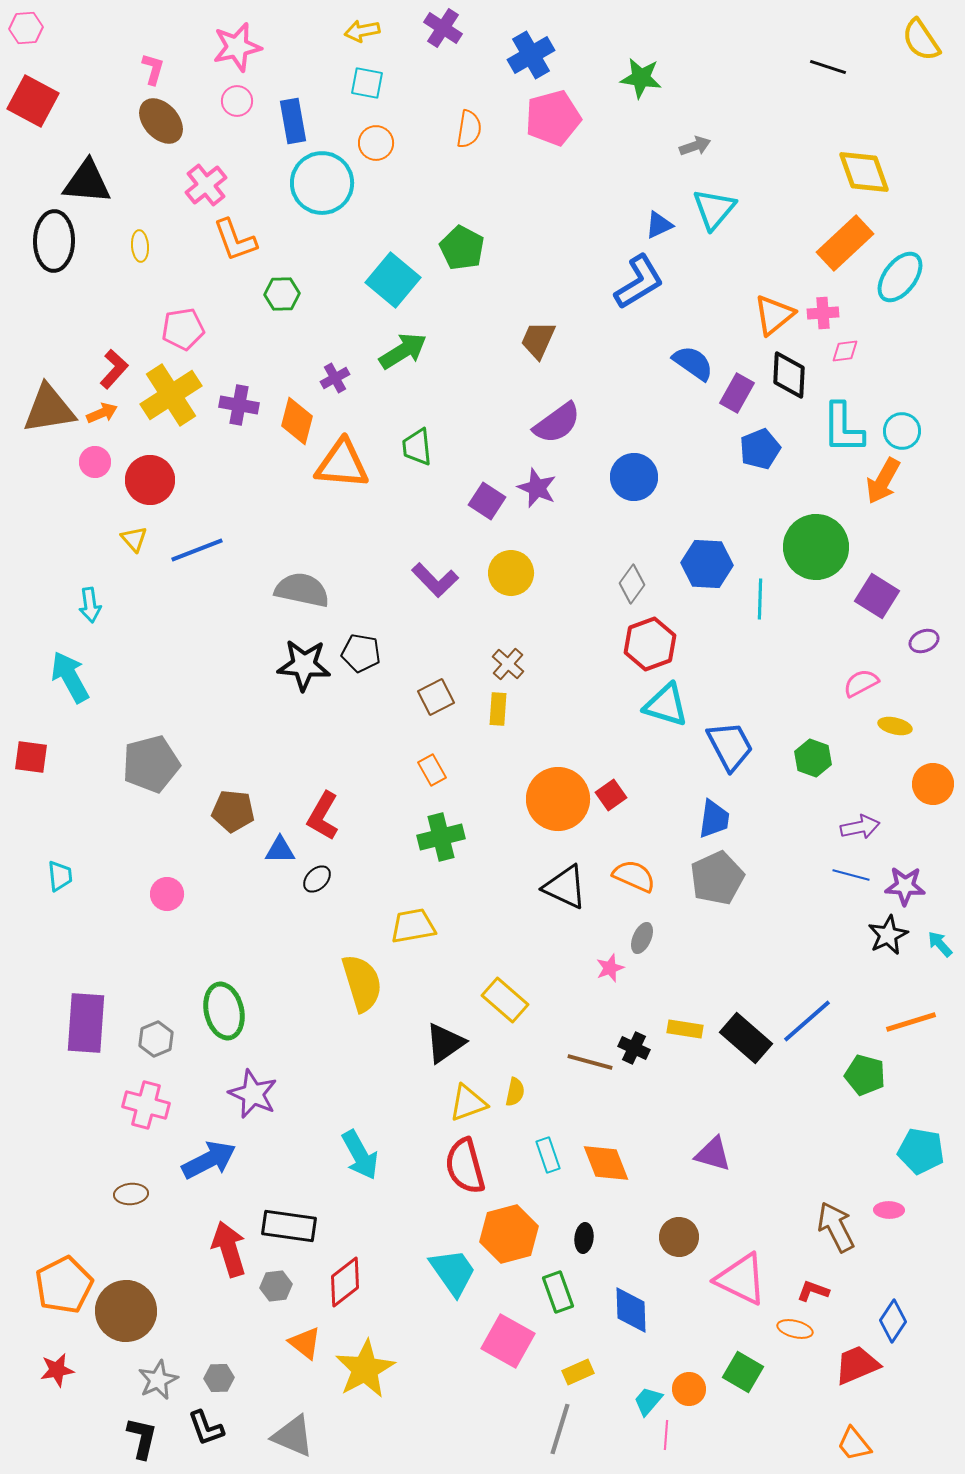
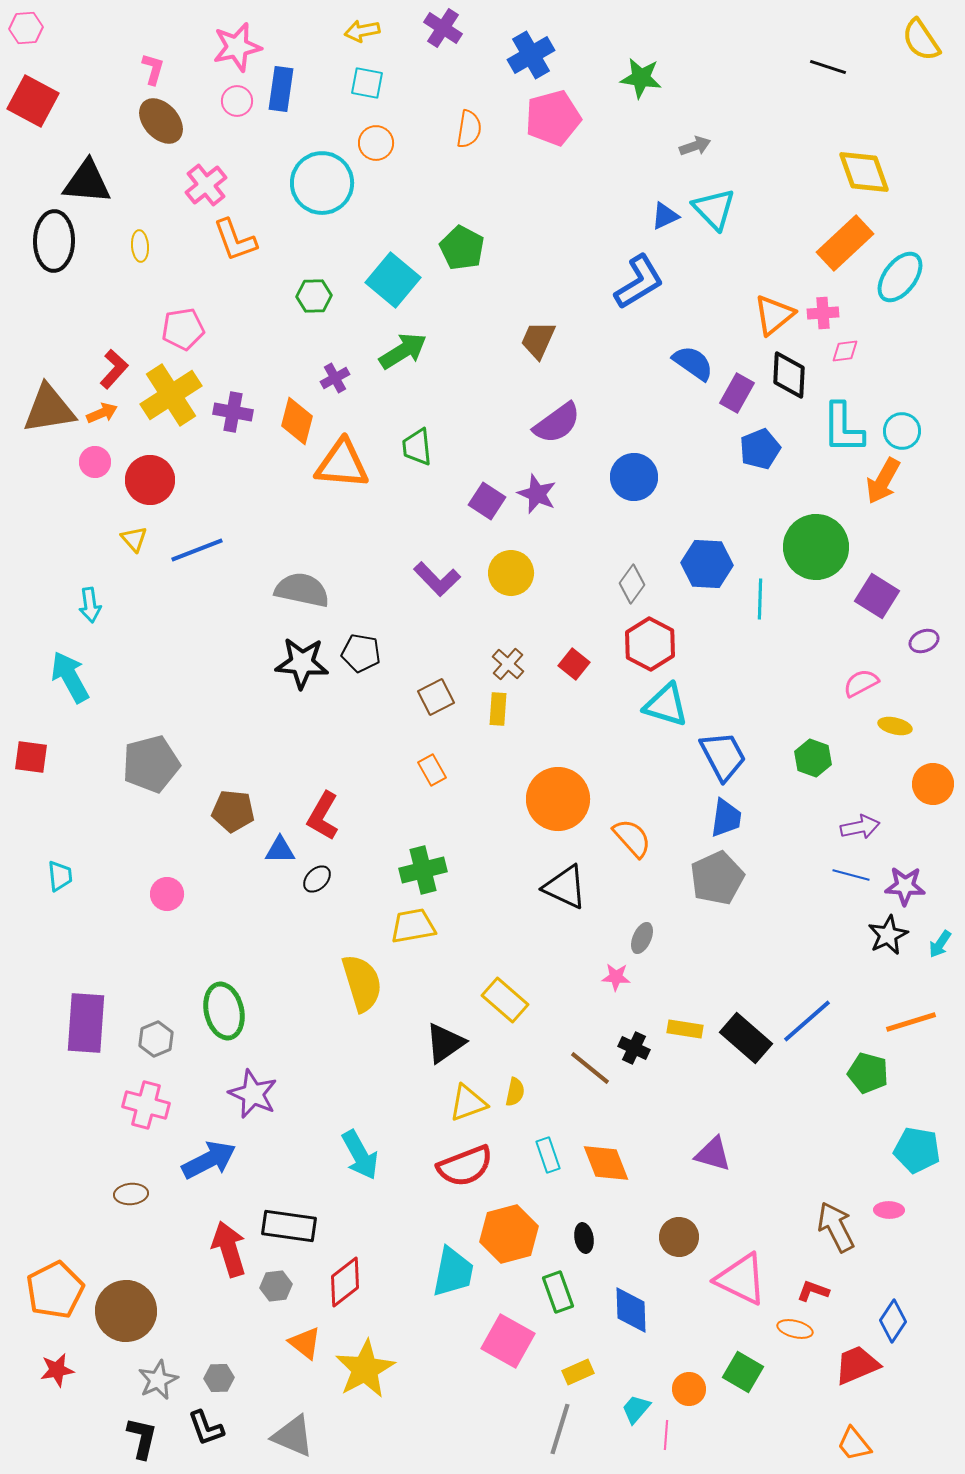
blue rectangle at (293, 121): moved 12 px left, 32 px up; rotated 18 degrees clockwise
cyan triangle at (714, 209): rotated 24 degrees counterclockwise
blue triangle at (659, 225): moved 6 px right, 9 px up
green hexagon at (282, 294): moved 32 px right, 2 px down
purple cross at (239, 405): moved 6 px left, 7 px down
purple star at (537, 488): moved 6 px down
purple L-shape at (435, 580): moved 2 px right, 1 px up
red hexagon at (650, 644): rotated 12 degrees counterclockwise
black star at (304, 665): moved 2 px left, 2 px up
blue trapezoid at (730, 746): moved 7 px left, 10 px down
red square at (611, 795): moved 37 px left, 131 px up; rotated 16 degrees counterclockwise
blue trapezoid at (714, 819): moved 12 px right, 1 px up
green cross at (441, 837): moved 18 px left, 33 px down
orange semicircle at (634, 876): moved 2 px left, 38 px up; rotated 24 degrees clockwise
cyan arrow at (940, 944): rotated 104 degrees counterclockwise
pink star at (610, 968): moved 6 px right, 9 px down; rotated 24 degrees clockwise
brown line at (590, 1062): moved 6 px down; rotated 24 degrees clockwise
green pentagon at (865, 1075): moved 3 px right, 2 px up
cyan pentagon at (921, 1151): moved 4 px left, 1 px up
red semicircle at (465, 1166): rotated 96 degrees counterclockwise
black ellipse at (584, 1238): rotated 16 degrees counterclockwise
cyan trapezoid at (453, 1272): rotated 46 degrees clockwise
orange pentagon at (64, 1285): moved 9 px left, 5 px down
cyan trapezoid at (648, 1401): moved 12 px left, 8 px down
